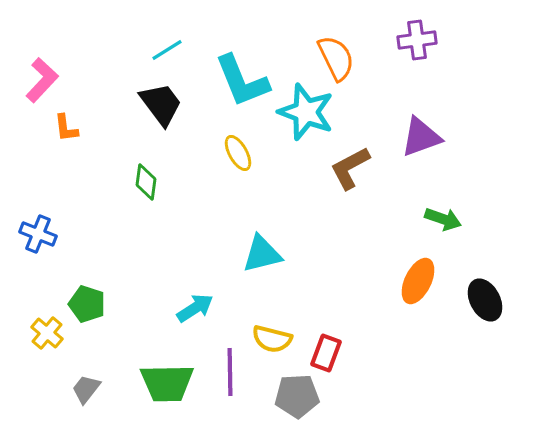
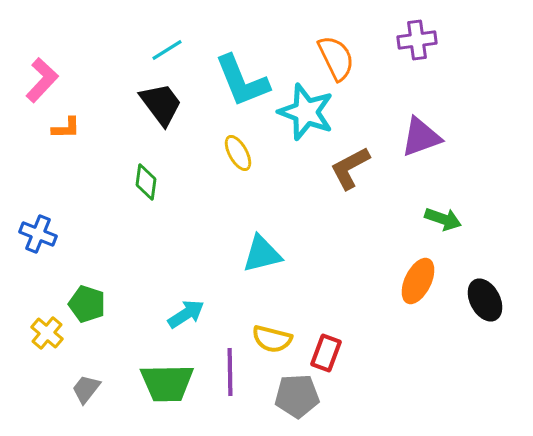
orange L-shape: rotated 84 degrees counterclockwise
cyan arrow: moved 9 px left, 6 px down
